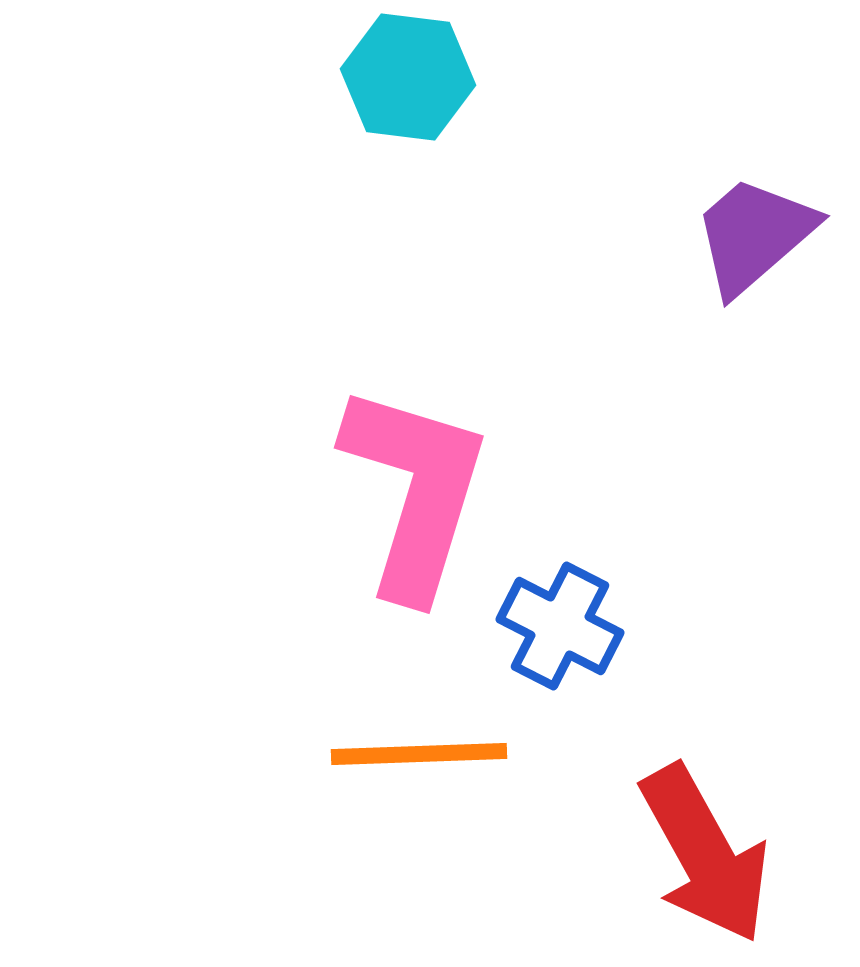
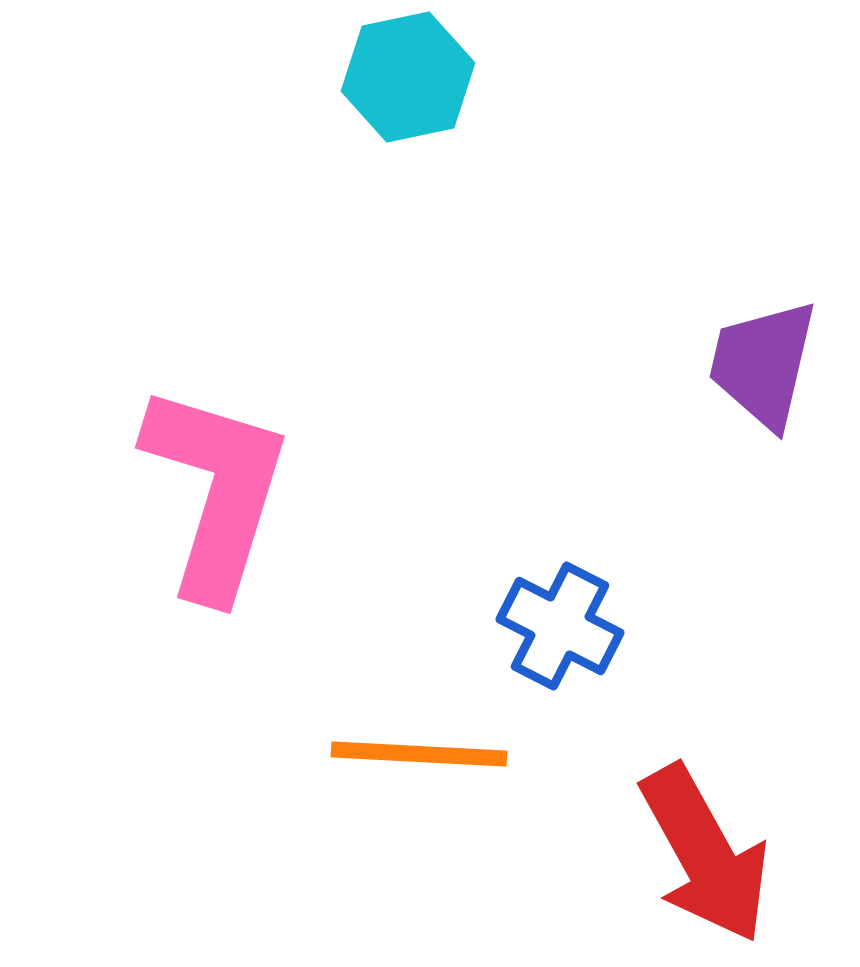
cyan hexagon: rotated 19 degrees counterclockwise
purple trapezoid: moved 9 px right, 129 px down; rotated 36 degrees counterclockwise
pink L-shape: moved 199 px left
orange line: rotated 5 degrees clockwise
